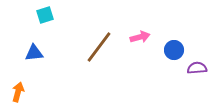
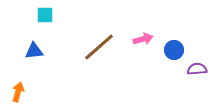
cyan square: rotated 18 degrees clockwise
pink arrow: moved 3 px right, 2 px down
brown line: rotated 12 degrees clockwise
blue triangle: moved 2 px up
purple semicircle: moved 1 px down
